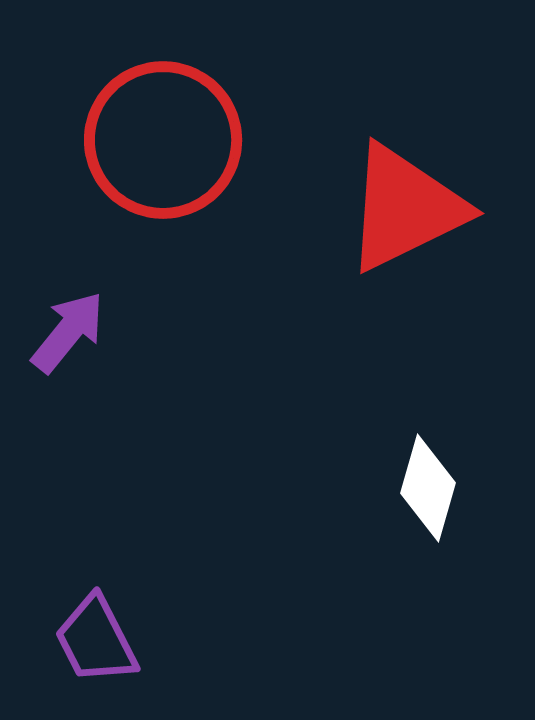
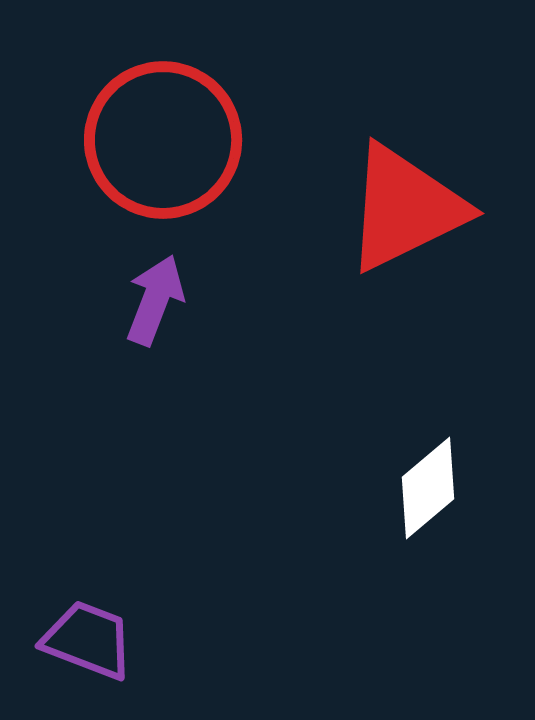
purple arrow: moved 87 px right, 32 px up; rotated 18 degrees counterclockwise
white diamond: rotated 34 degrees clockwise
purple trapezoid: moved 8 px left; rotated 138 degrees clockwise
